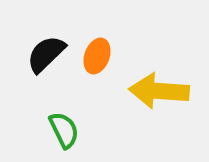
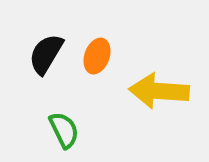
black semicircle: rotated 15 degrees counterclockwise
